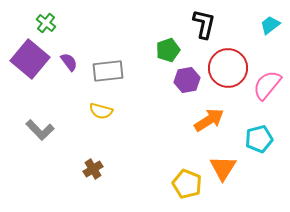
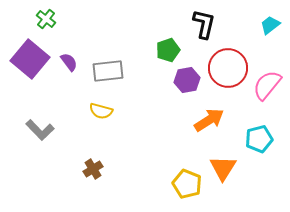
green cross: moved 4 px up
